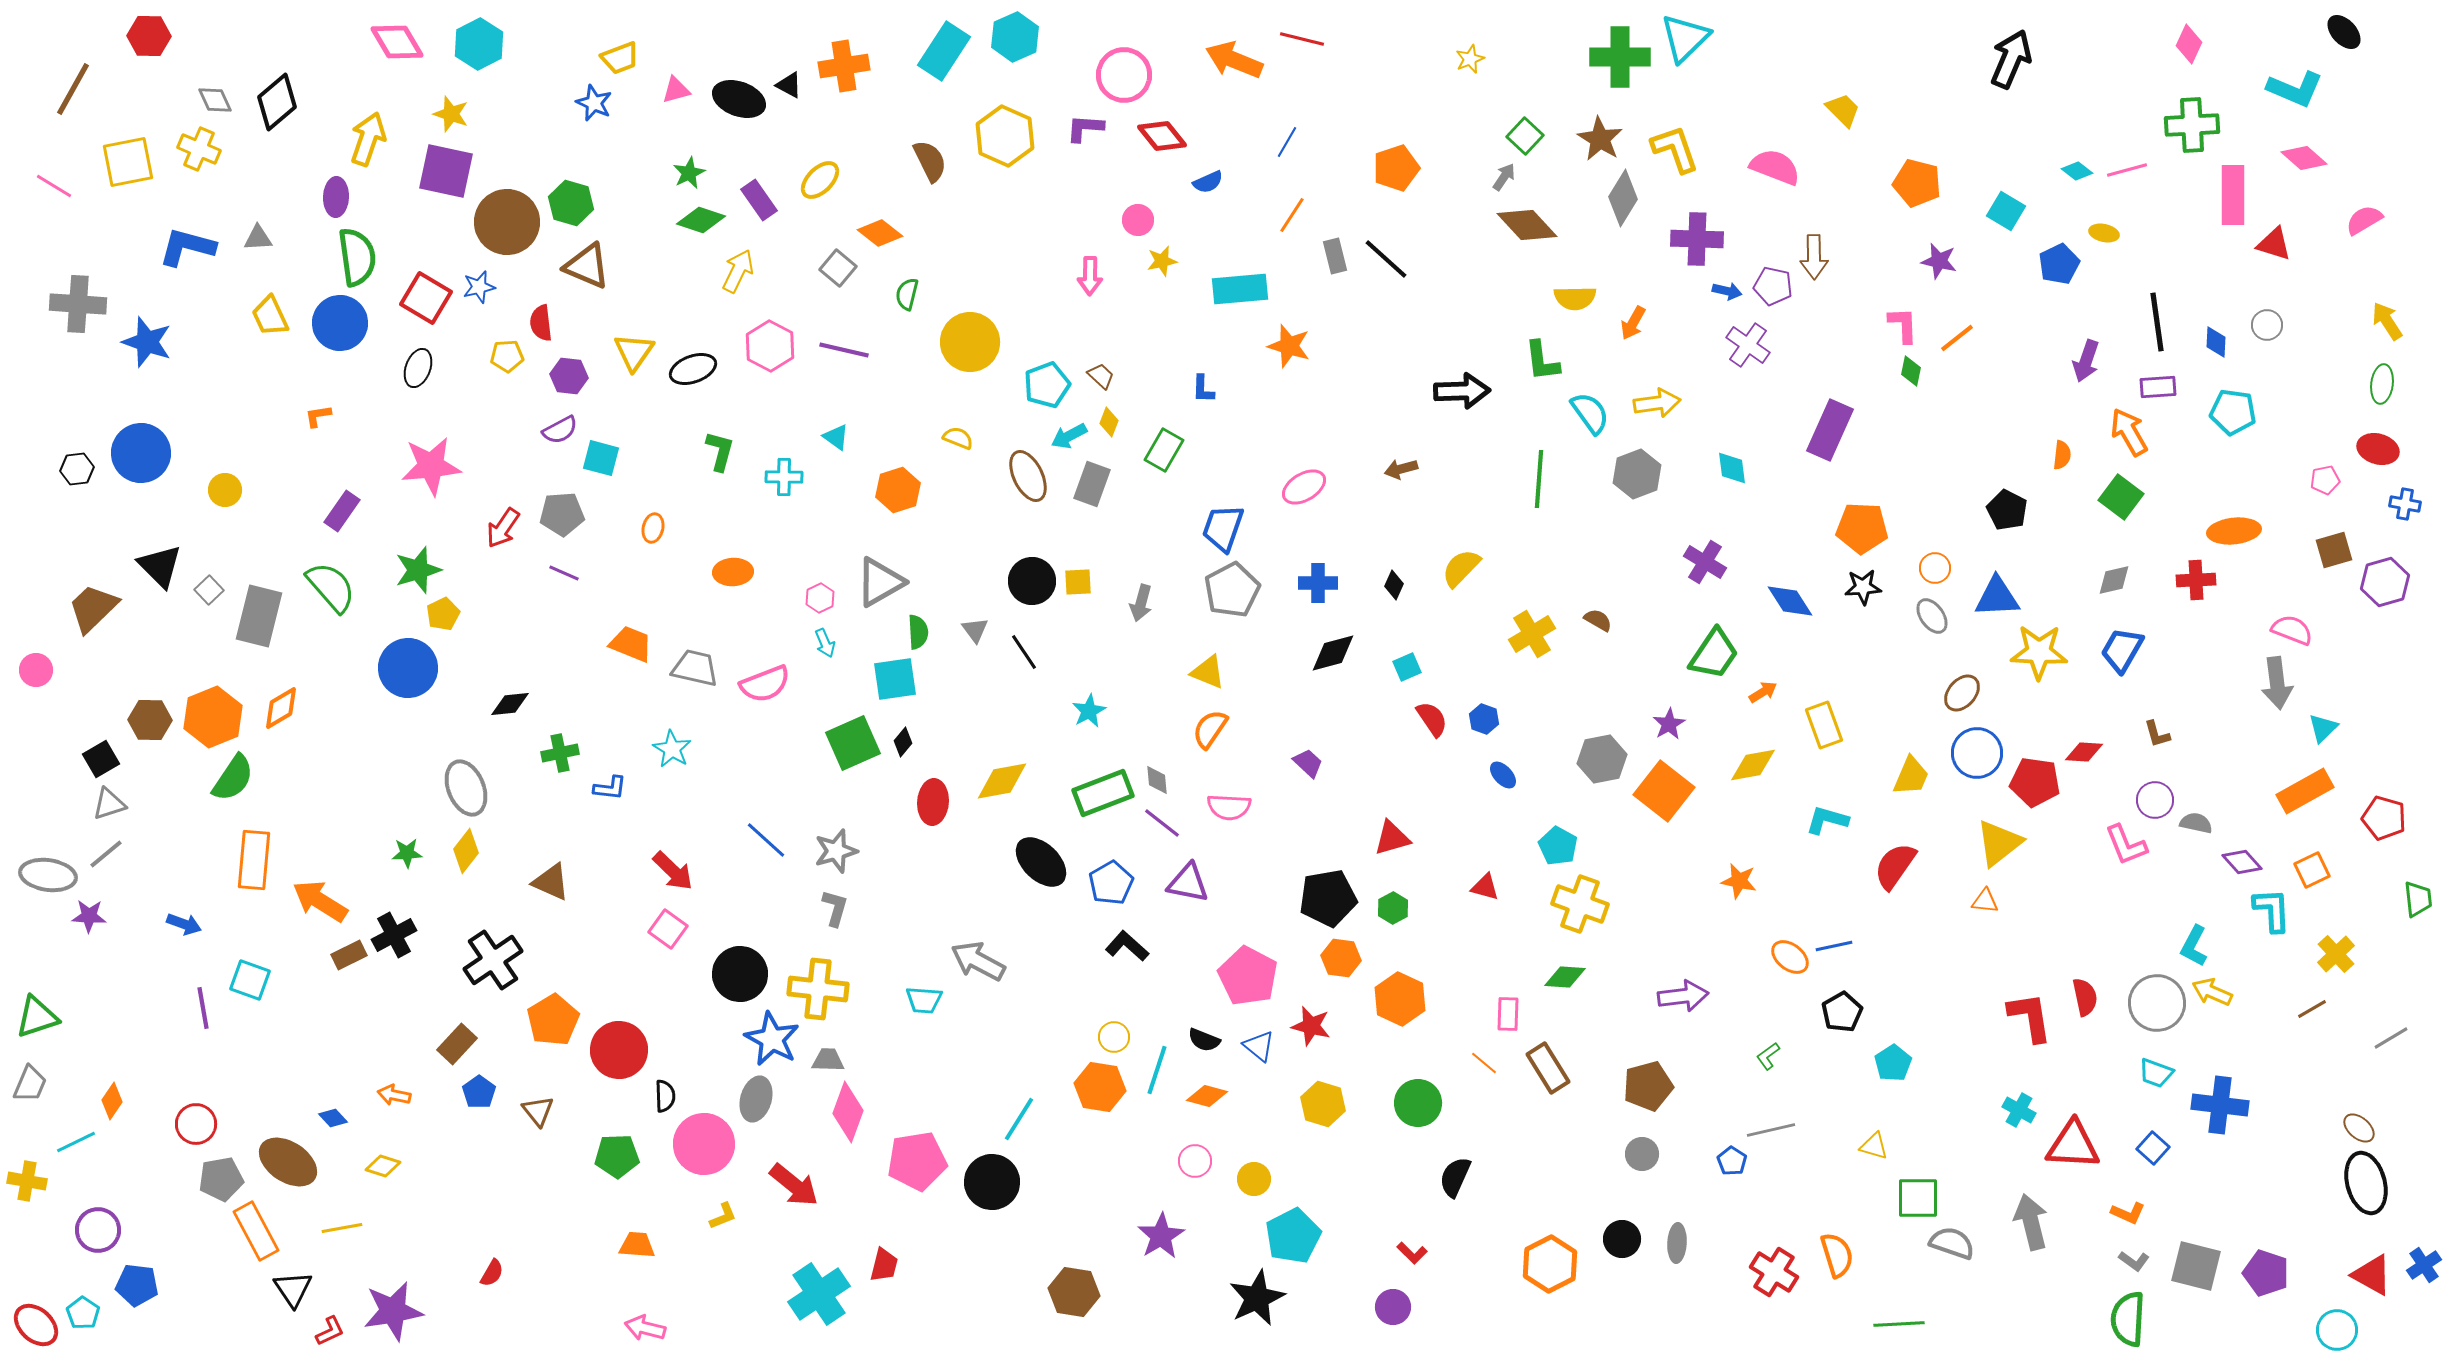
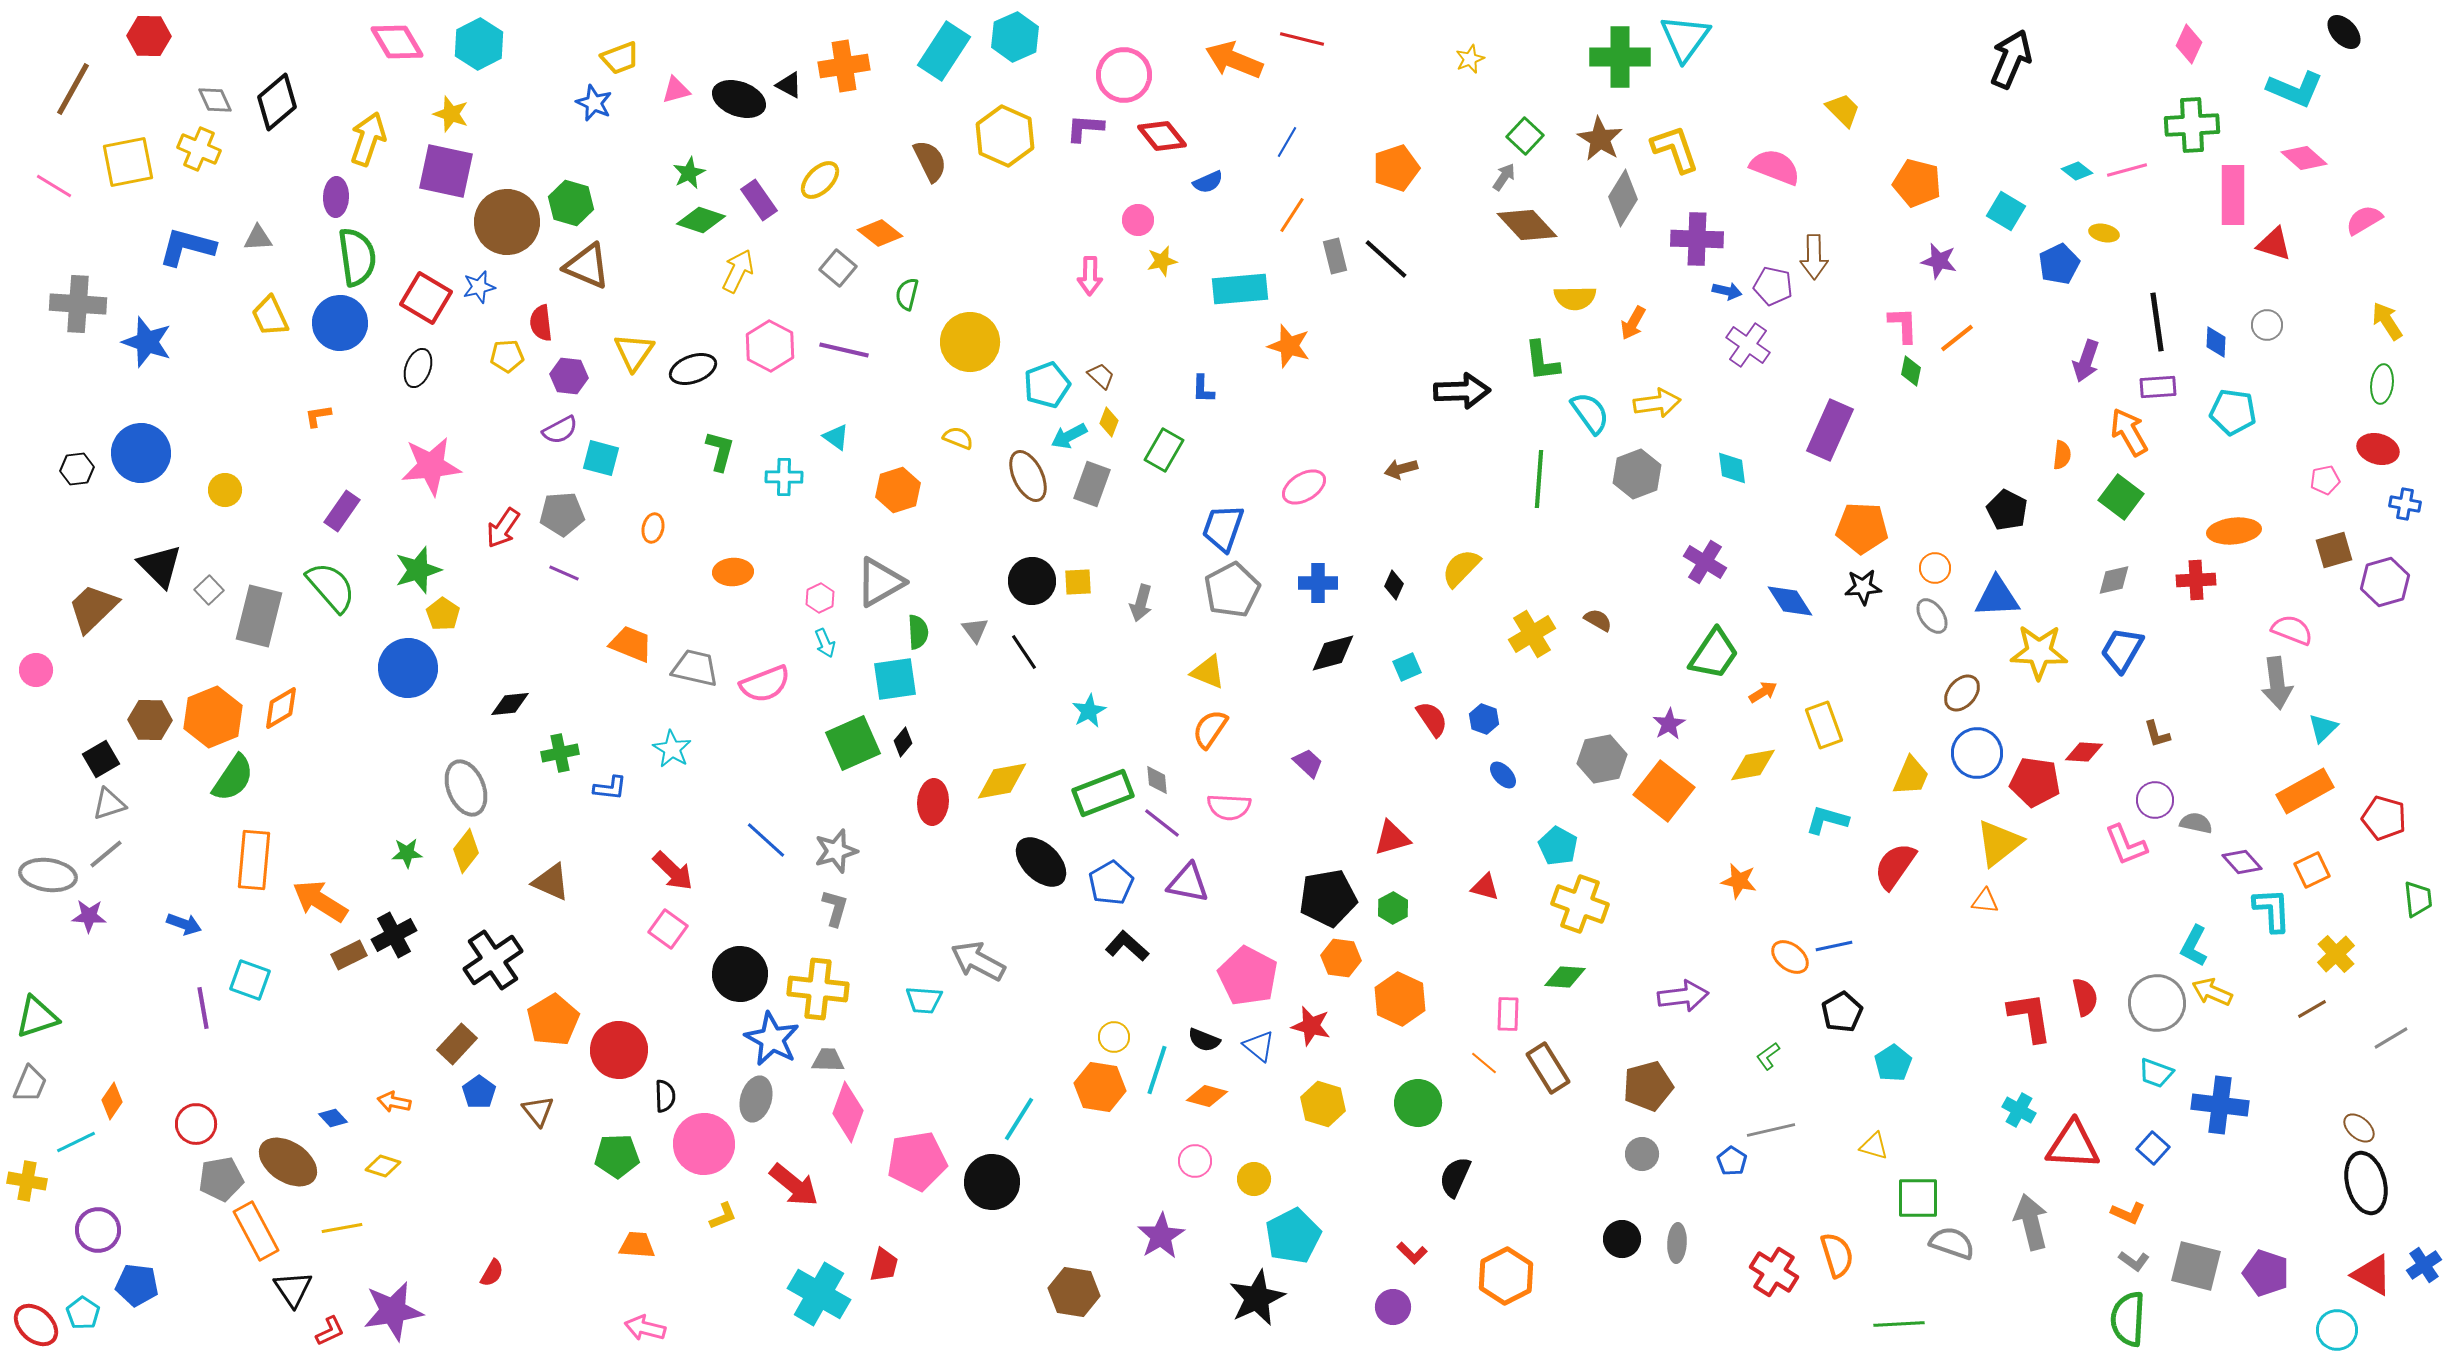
cyan triangle at (1685, 38): rotated 10 degrees counterclockwise
yellow pentagon at (443, 614): rotated 12 degrees counterclockwise
orange arrow at (394, 1095): moved 7 px down
orange hexagon at (1550, 1264): moved 44 px left, 12 px down
cyan cross at (819, 1294): rotated 26 degrees counterclockwise
